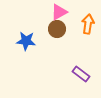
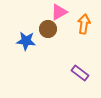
orange arrow: moved 4 px left
brown circle: moved 9 px left
purple rectangle: moved 1 px left, 1 px up
